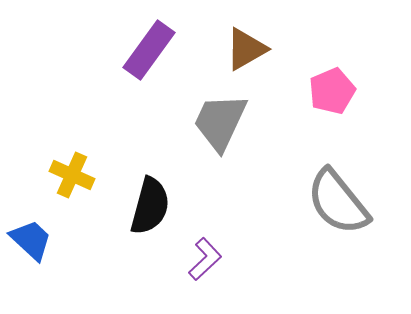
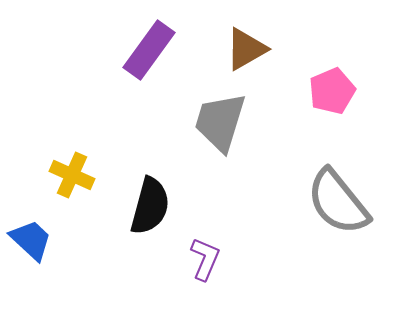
gray trapezoid: rotated 8 degrees counterclockwise
purple L-shape: rotated 24 degrees counterclockwise
